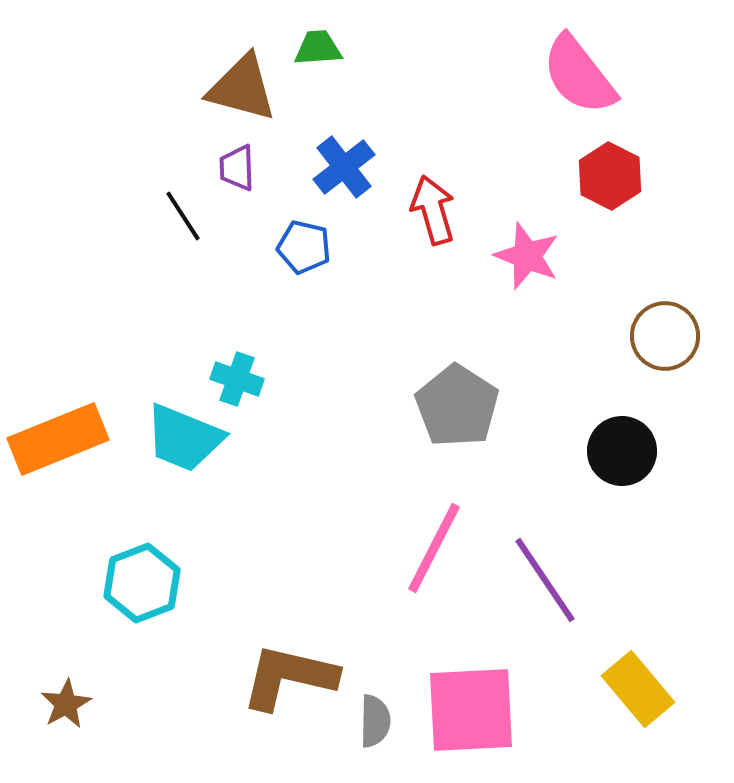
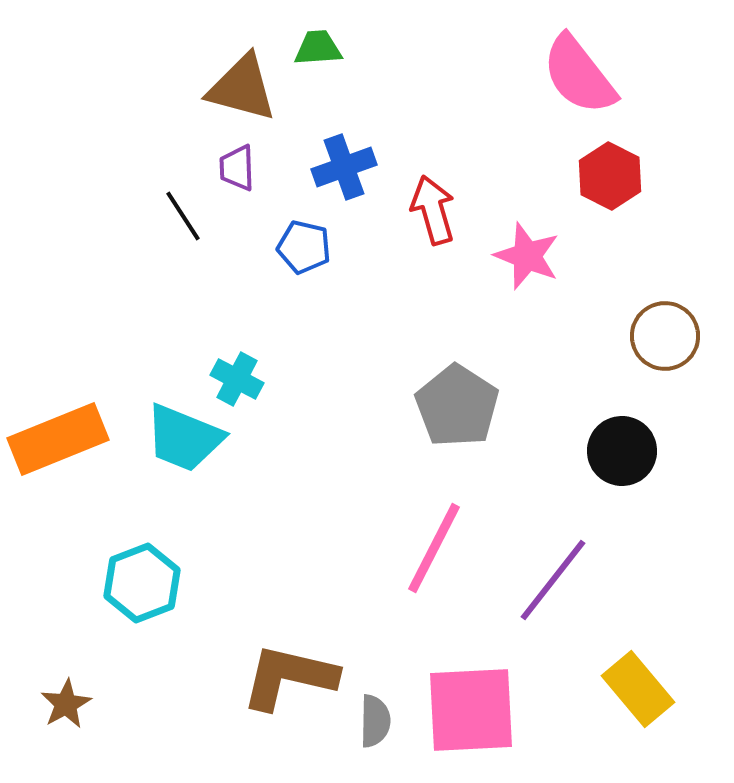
blue cross: rotated 18 degrees clockwise
cyan cross: rotated 9 degrees clockwise
purple line: moved 8 px right; rotated 72 degrees clockwise
